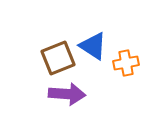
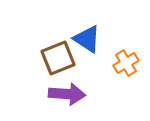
blue triangle: moved 6 px left, 7 px up
orange cross: rotated 20 degrees counterclockwise
